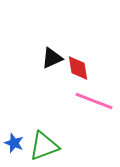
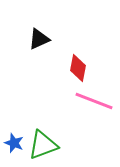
black triangle: moved 13 px left, 19 px up
red diamond: rotated 20 degrees clockwise
green triangle: moved 1 px left, 1 px up
